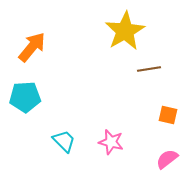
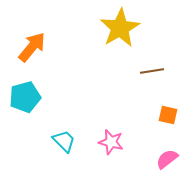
yellow star: moved 5 px left, 3 px up
brown line: moved 3 px right, 2 px down
cyan pentagon: rotated 12 degrees counterclockwise
